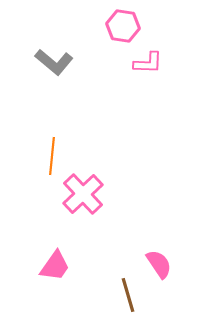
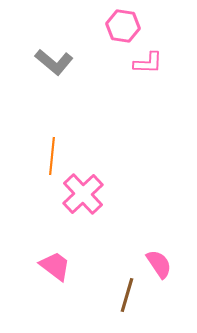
pink trapezoid: rotated 88 degrees counterclockwise
brown line: moved 1 px left; rotated 32 degrees clockwise
